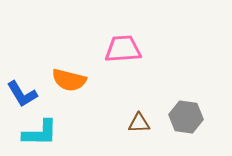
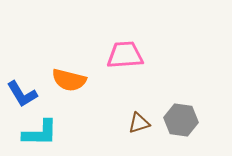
pink trapezoid: moved 2 px right, 6 px down
gray hexagon: moved 5 px left, 3 px down
brown triangle: rotated 15 degrees counterclockwise
